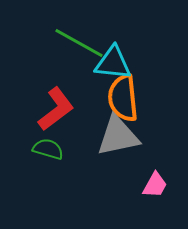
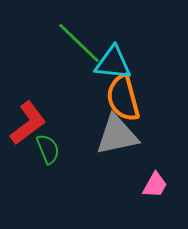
green line: rotated 15 degrees clockwise
orange semicircle: rotated 9 degrees counterclockwise
red L-shape: moved 28 px left, 14 px down
gray triangle: moved 1 px left, 1 px up
green semicircle: rotated 52 degrees clockwise
